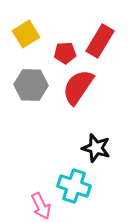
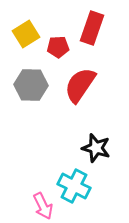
red rectangle: moved 8 px left, 13 px up; rotated 12 degrees counterclockwise
red pentagon: moved 7 px left, 6 px up
red semicircle: moved 2 px right, 2 px up
cyan cross: rotated 8 degrees clockwise
pink arrow: moved 2 px right
